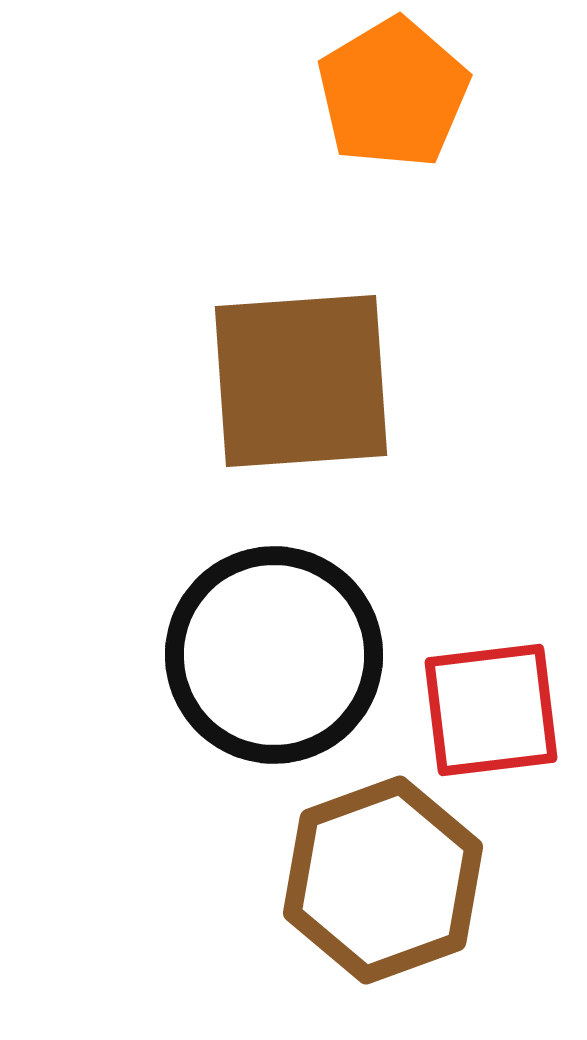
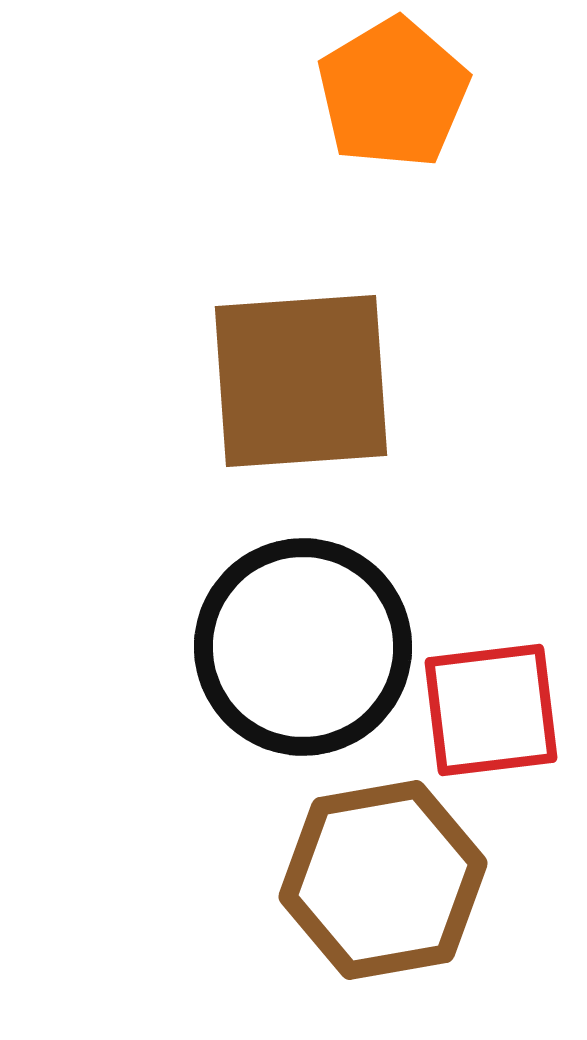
black circle: moved 29 px right, 8 px up
brown hexagon: rotated 10 degrees clockwise
